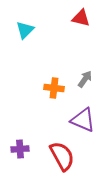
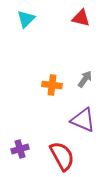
cyan triangle: moved 1 px right, 11 px up
orange cross: moved 2 px left, 3 px up
purple cross: rotated 12 degrees counterclockwise
